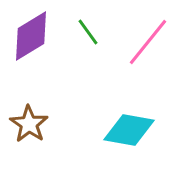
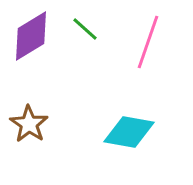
green line: moved 3 px left, 3 px up; rotated 12 degrees counterclockwise
pink line: rotated 20 degrees counterclockwise
cyan diamond: moved 2 px down
